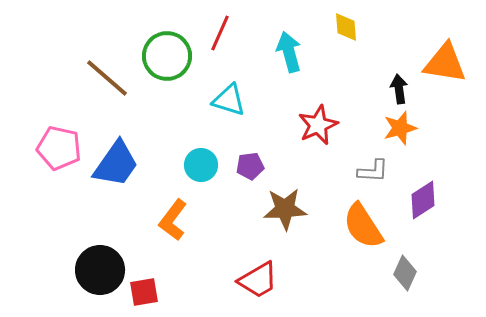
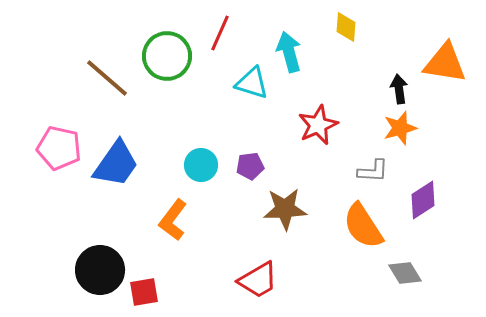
yellow diamond: rotated 8 degrees clockwise
cyan triangle: moved 23 px right, 17 px up
gray diamond: rotated 56 degrees counterclockwise
